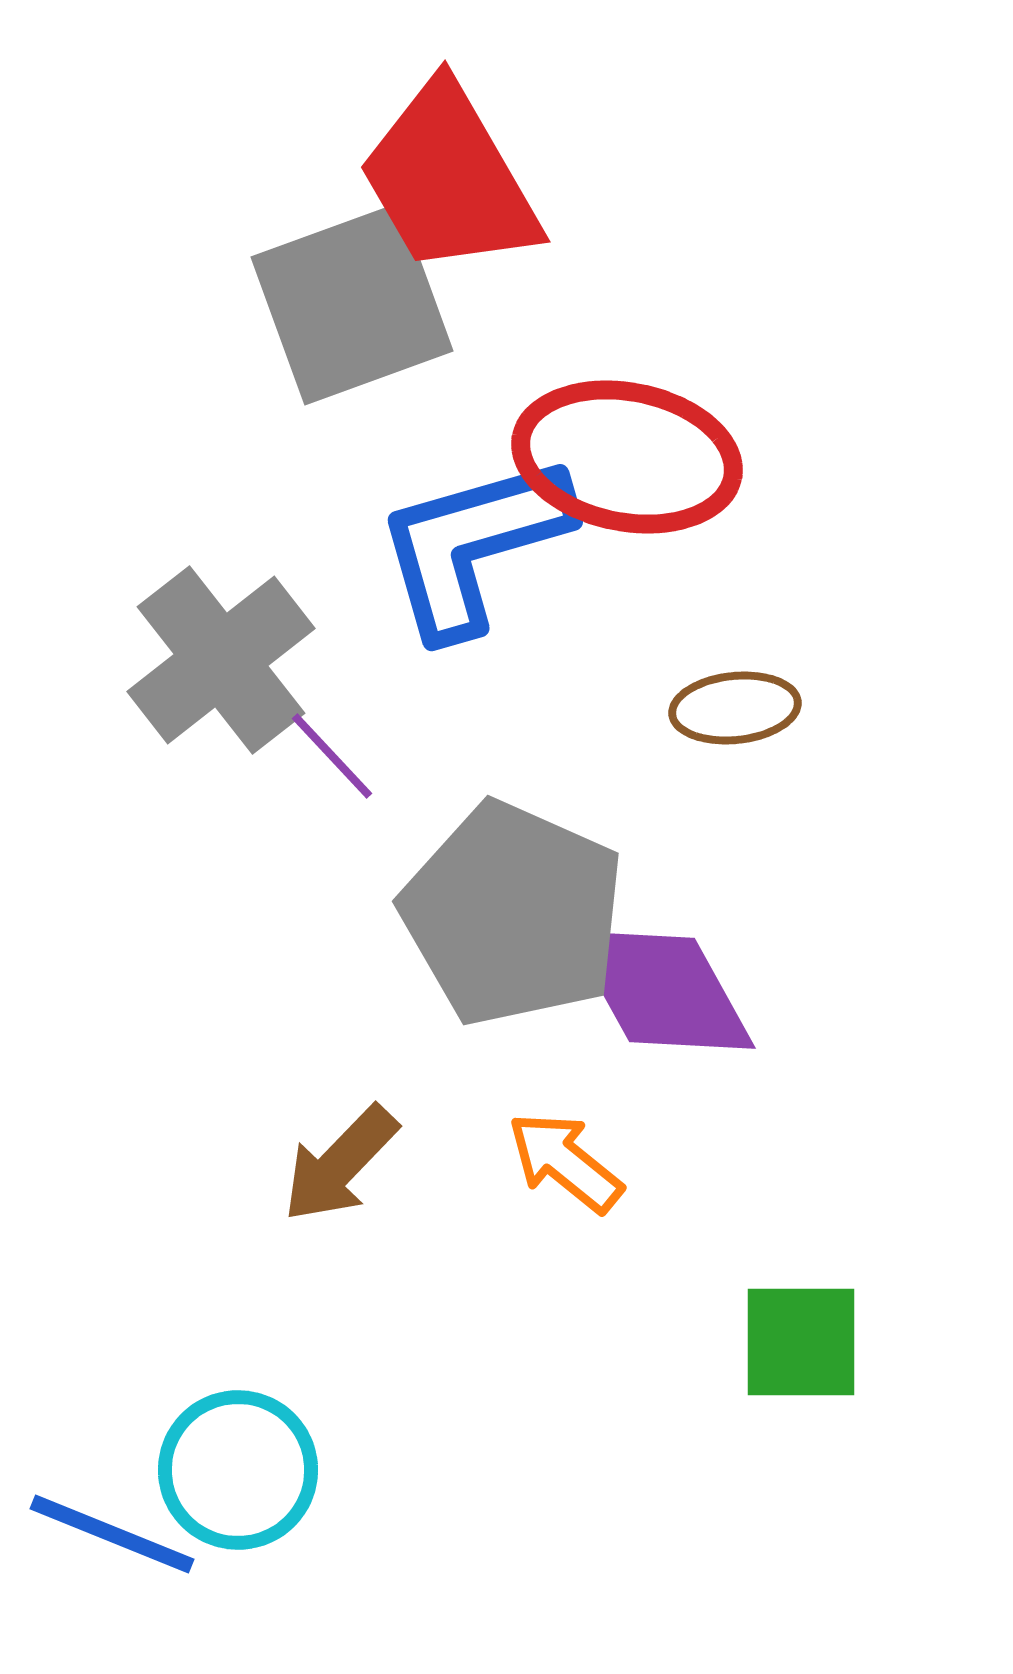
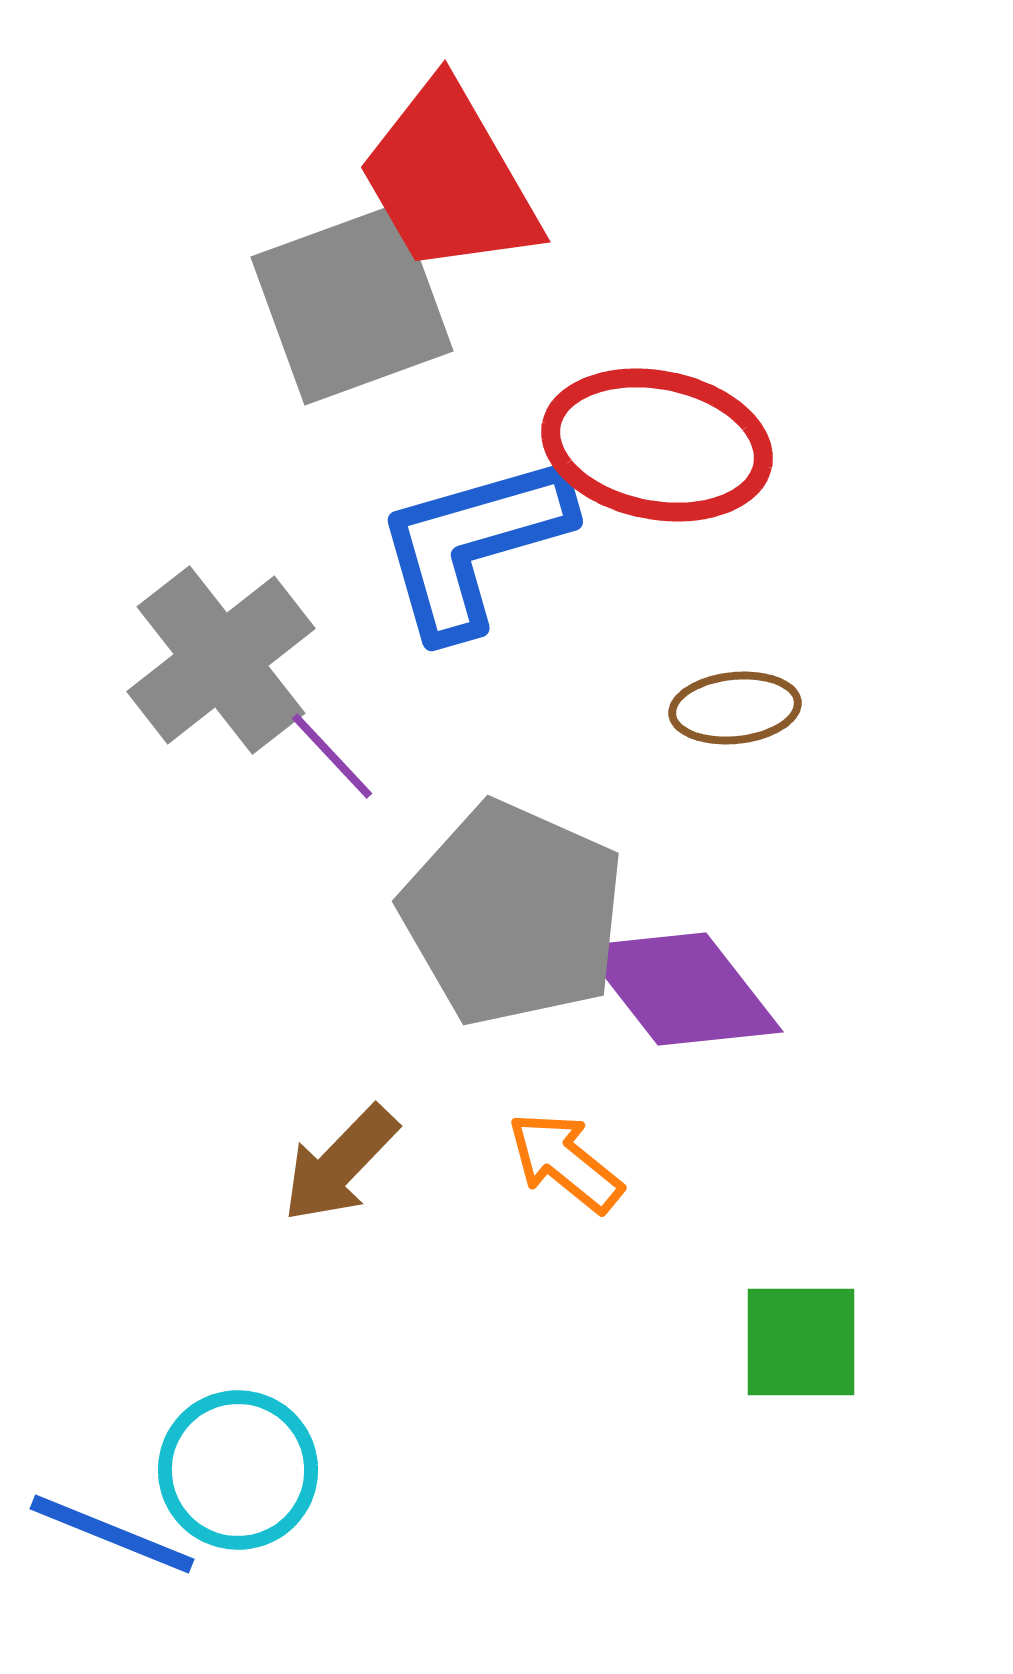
red ellipse: moved 30 px right, 12 px up
purple diamond: moved 20 px right, 1 px up; rotated 9 degrees counterclockwise
